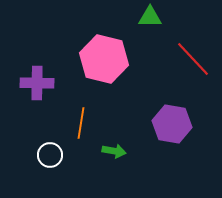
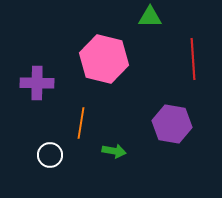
red line: rotated 39 degrees clockwise
